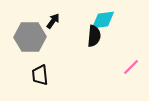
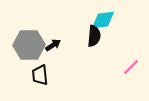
black arrow: moved 24 px down; rotated 21 degrees clockwise
gray hexagon: moved 1 px left, 8 px down
